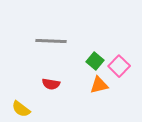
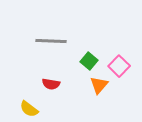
green square: moved 6 px left
orange triangle: rotated 36 degrees counterclockwise
yellow semicircle: moved 8 px right
